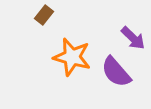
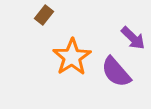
orange star: rotated 24 degrees clockwise
